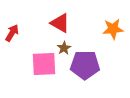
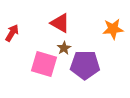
pink square: rotated 20 degrees clockwise
